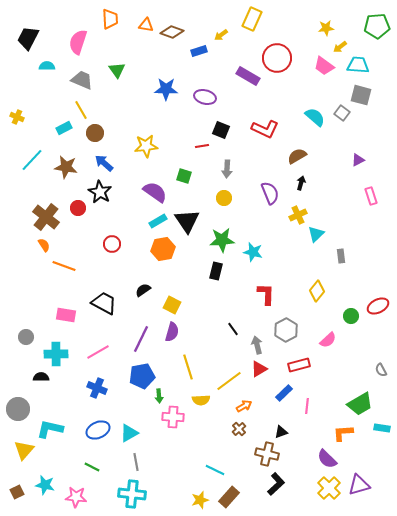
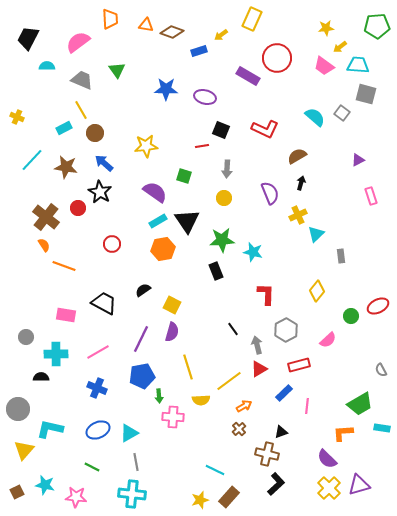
pink semicircle at (78, 42): rotated 35 degrees clockwise
gray square at (361, 95): moved 5 px right, 1 px up
black rectangle at (216, 271): rotated 36 degrees counterclockwise
